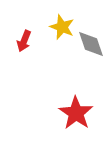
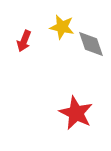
yellow star: rotated 10 degrees counterclockwise
red star: rotated 8 degrees counterclockwise
